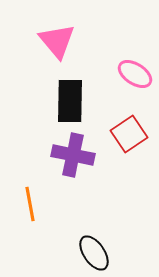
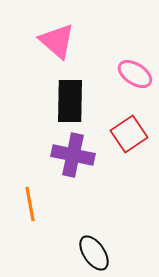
pink triangle: rotated 9 degrees counterclockwise
